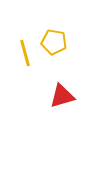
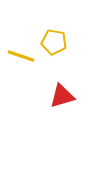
yellow line: moved 4 px left, 3 px down; rotated 56 degrees counterclockwise
